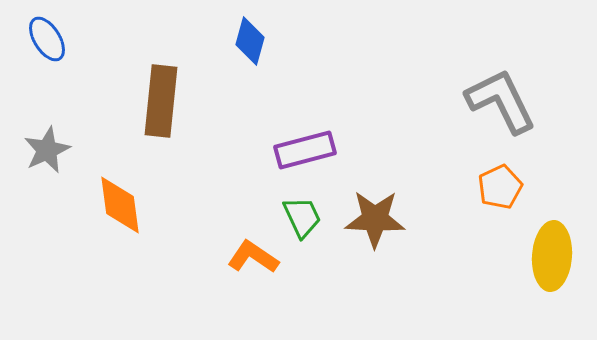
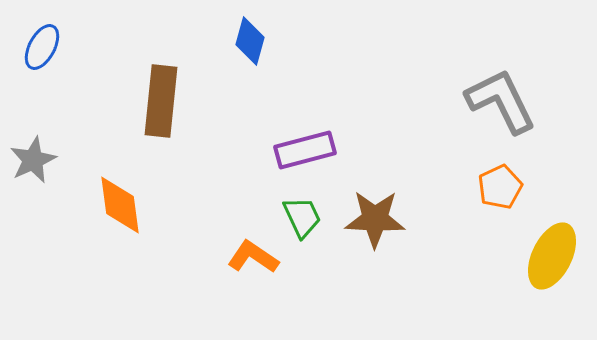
blue ellipse: moved 5 px left, 8 px down; rotated 60 degrees clockwise
gray star: moved 14 px left, 10 px down
yellow ellipse: rotated 22 degrees clockwise
